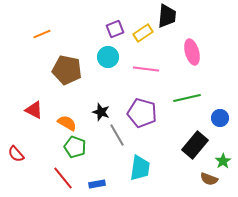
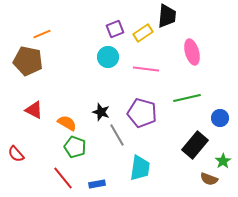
brown pentagon: moved 39 px left, 9 px up
